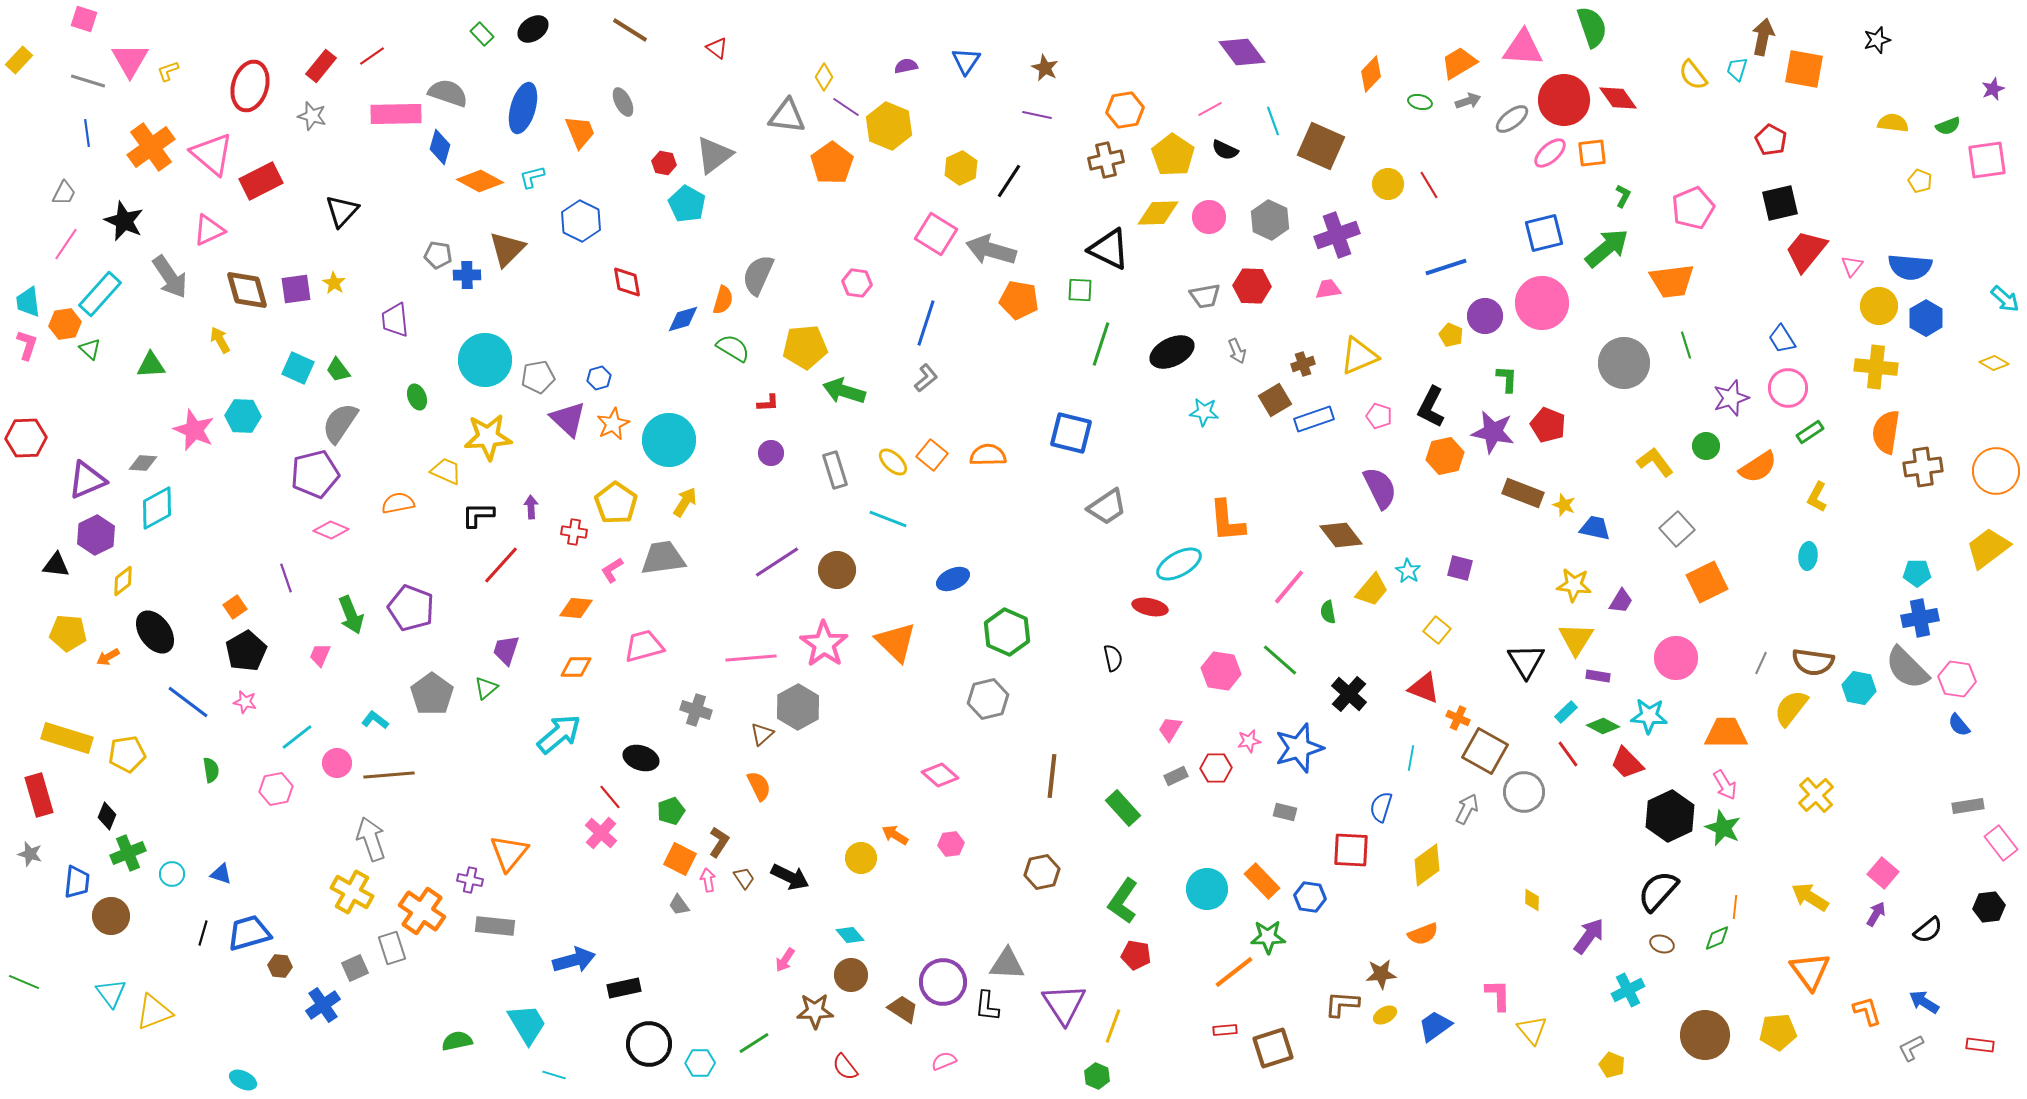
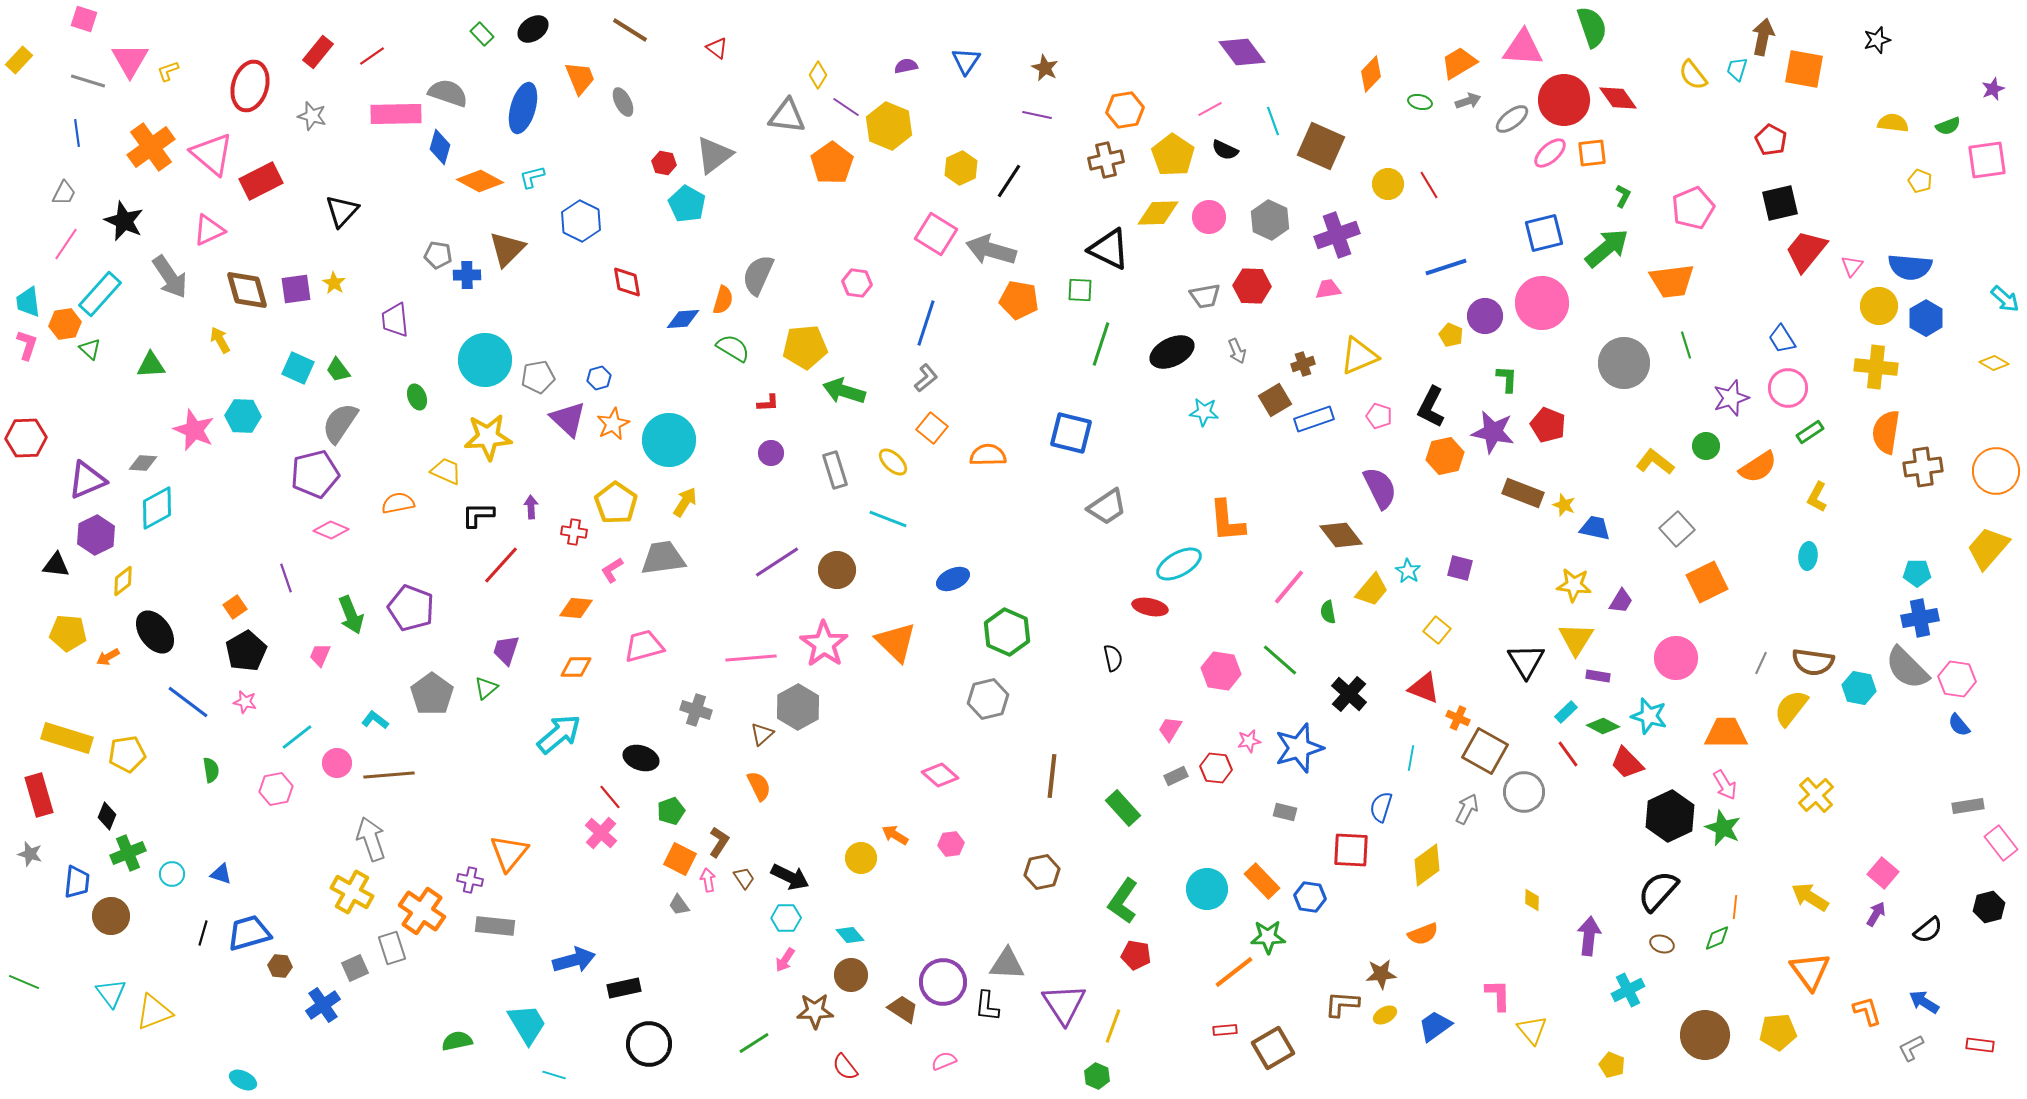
red rectangle at (321, 66): moved 3 px left, 14 px up
yellow diamond at (824, 77): moved 6 px left, 2 px up
orange trapezoid at (580, 132): moved 54 px up
blue line at (87, 133): moved 10 px left
blue diamond at (683, 319): rotated 12 degrees clockwise
orange square at (932, 455): moved 27 px up
yellow L-shape at (1655, 462): rotated 15 degrees counterclockwise
yellow trapezoid at (1988, 548): rotated 12 degrees counterclockwise
cyan star at (1649, 716): rotated 12 degrees clockwise
red hexagon at (1216, 768): rotated 8 degrees clockwise
black hexagon at (1989, 907): rotated 8 degrees counterclockwise
purple arrow at (1589, 936): rotated 30 degrees counterclockwise
brown square at (1273, 1048): rotated 12 degrees counterclockwise
cyan hexagon at (700, 1063): moved 86 px right, 145 px up
